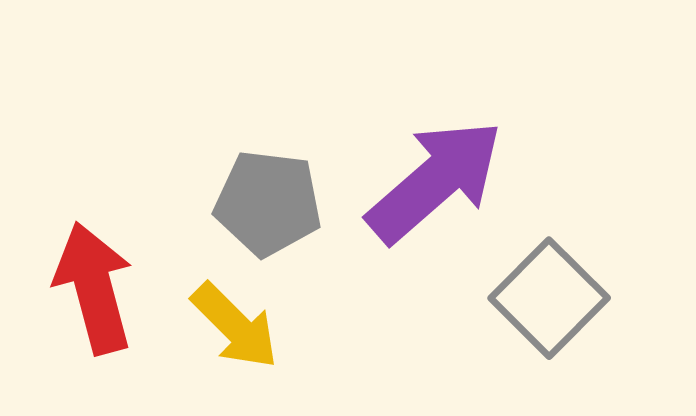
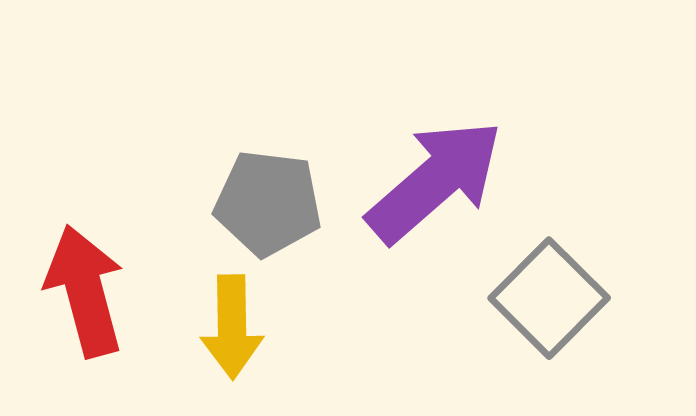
red arrow: moved 9 px left, 3 px down
yellow arrow: moved 3 px left, 1 px down; rotated 44 degrees clockwise
